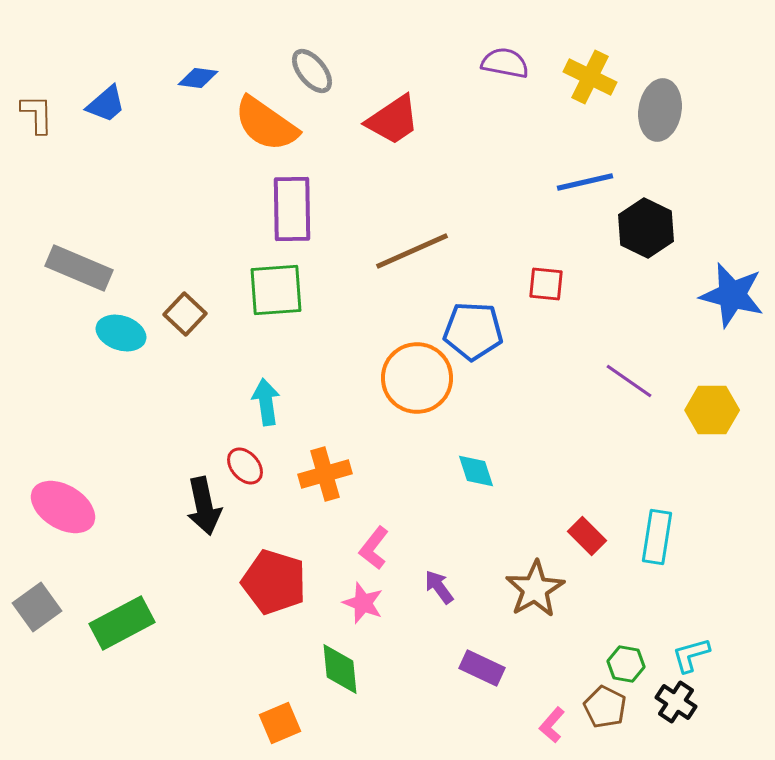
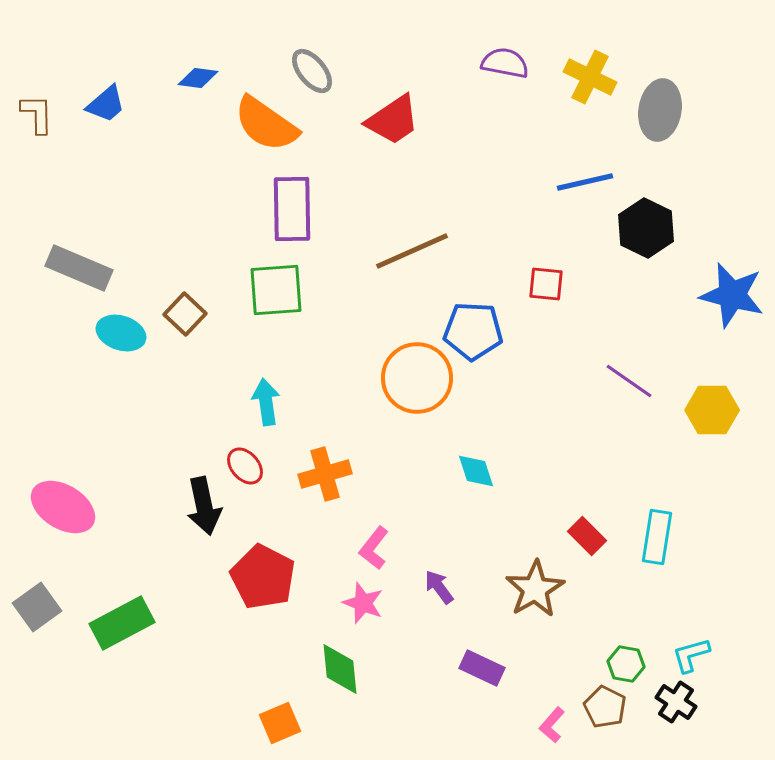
red pentagon at (274, 582): moved 11 px left, 5 px up; rotated 10 degrees clockwise
